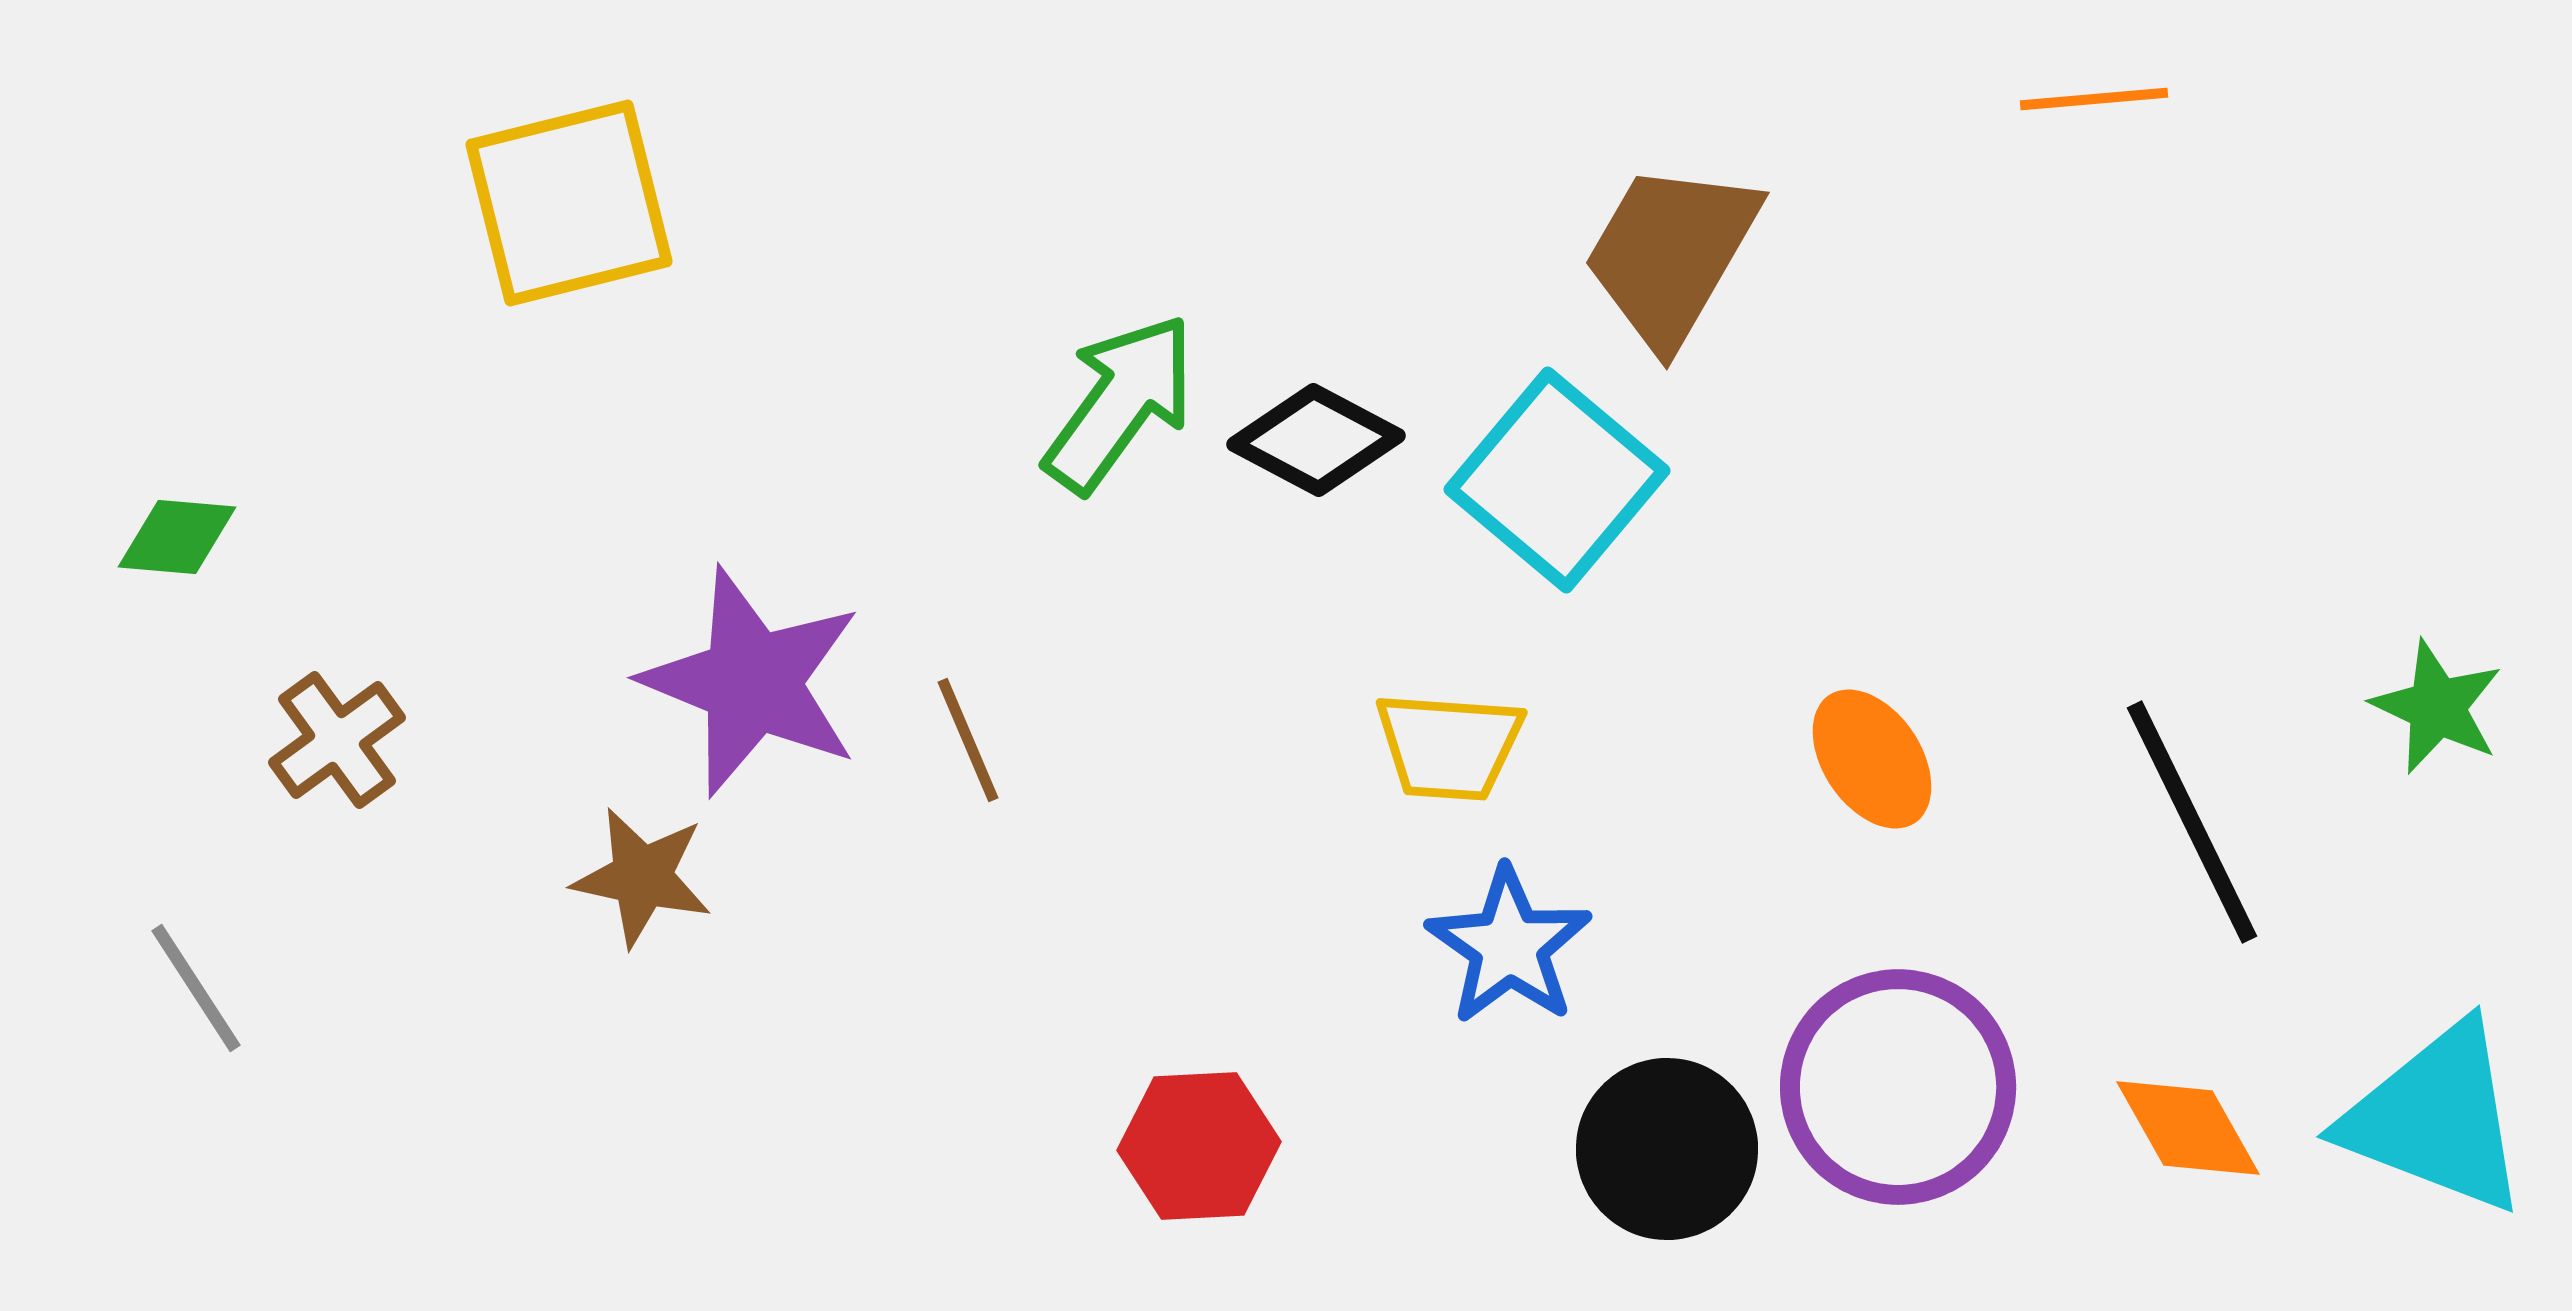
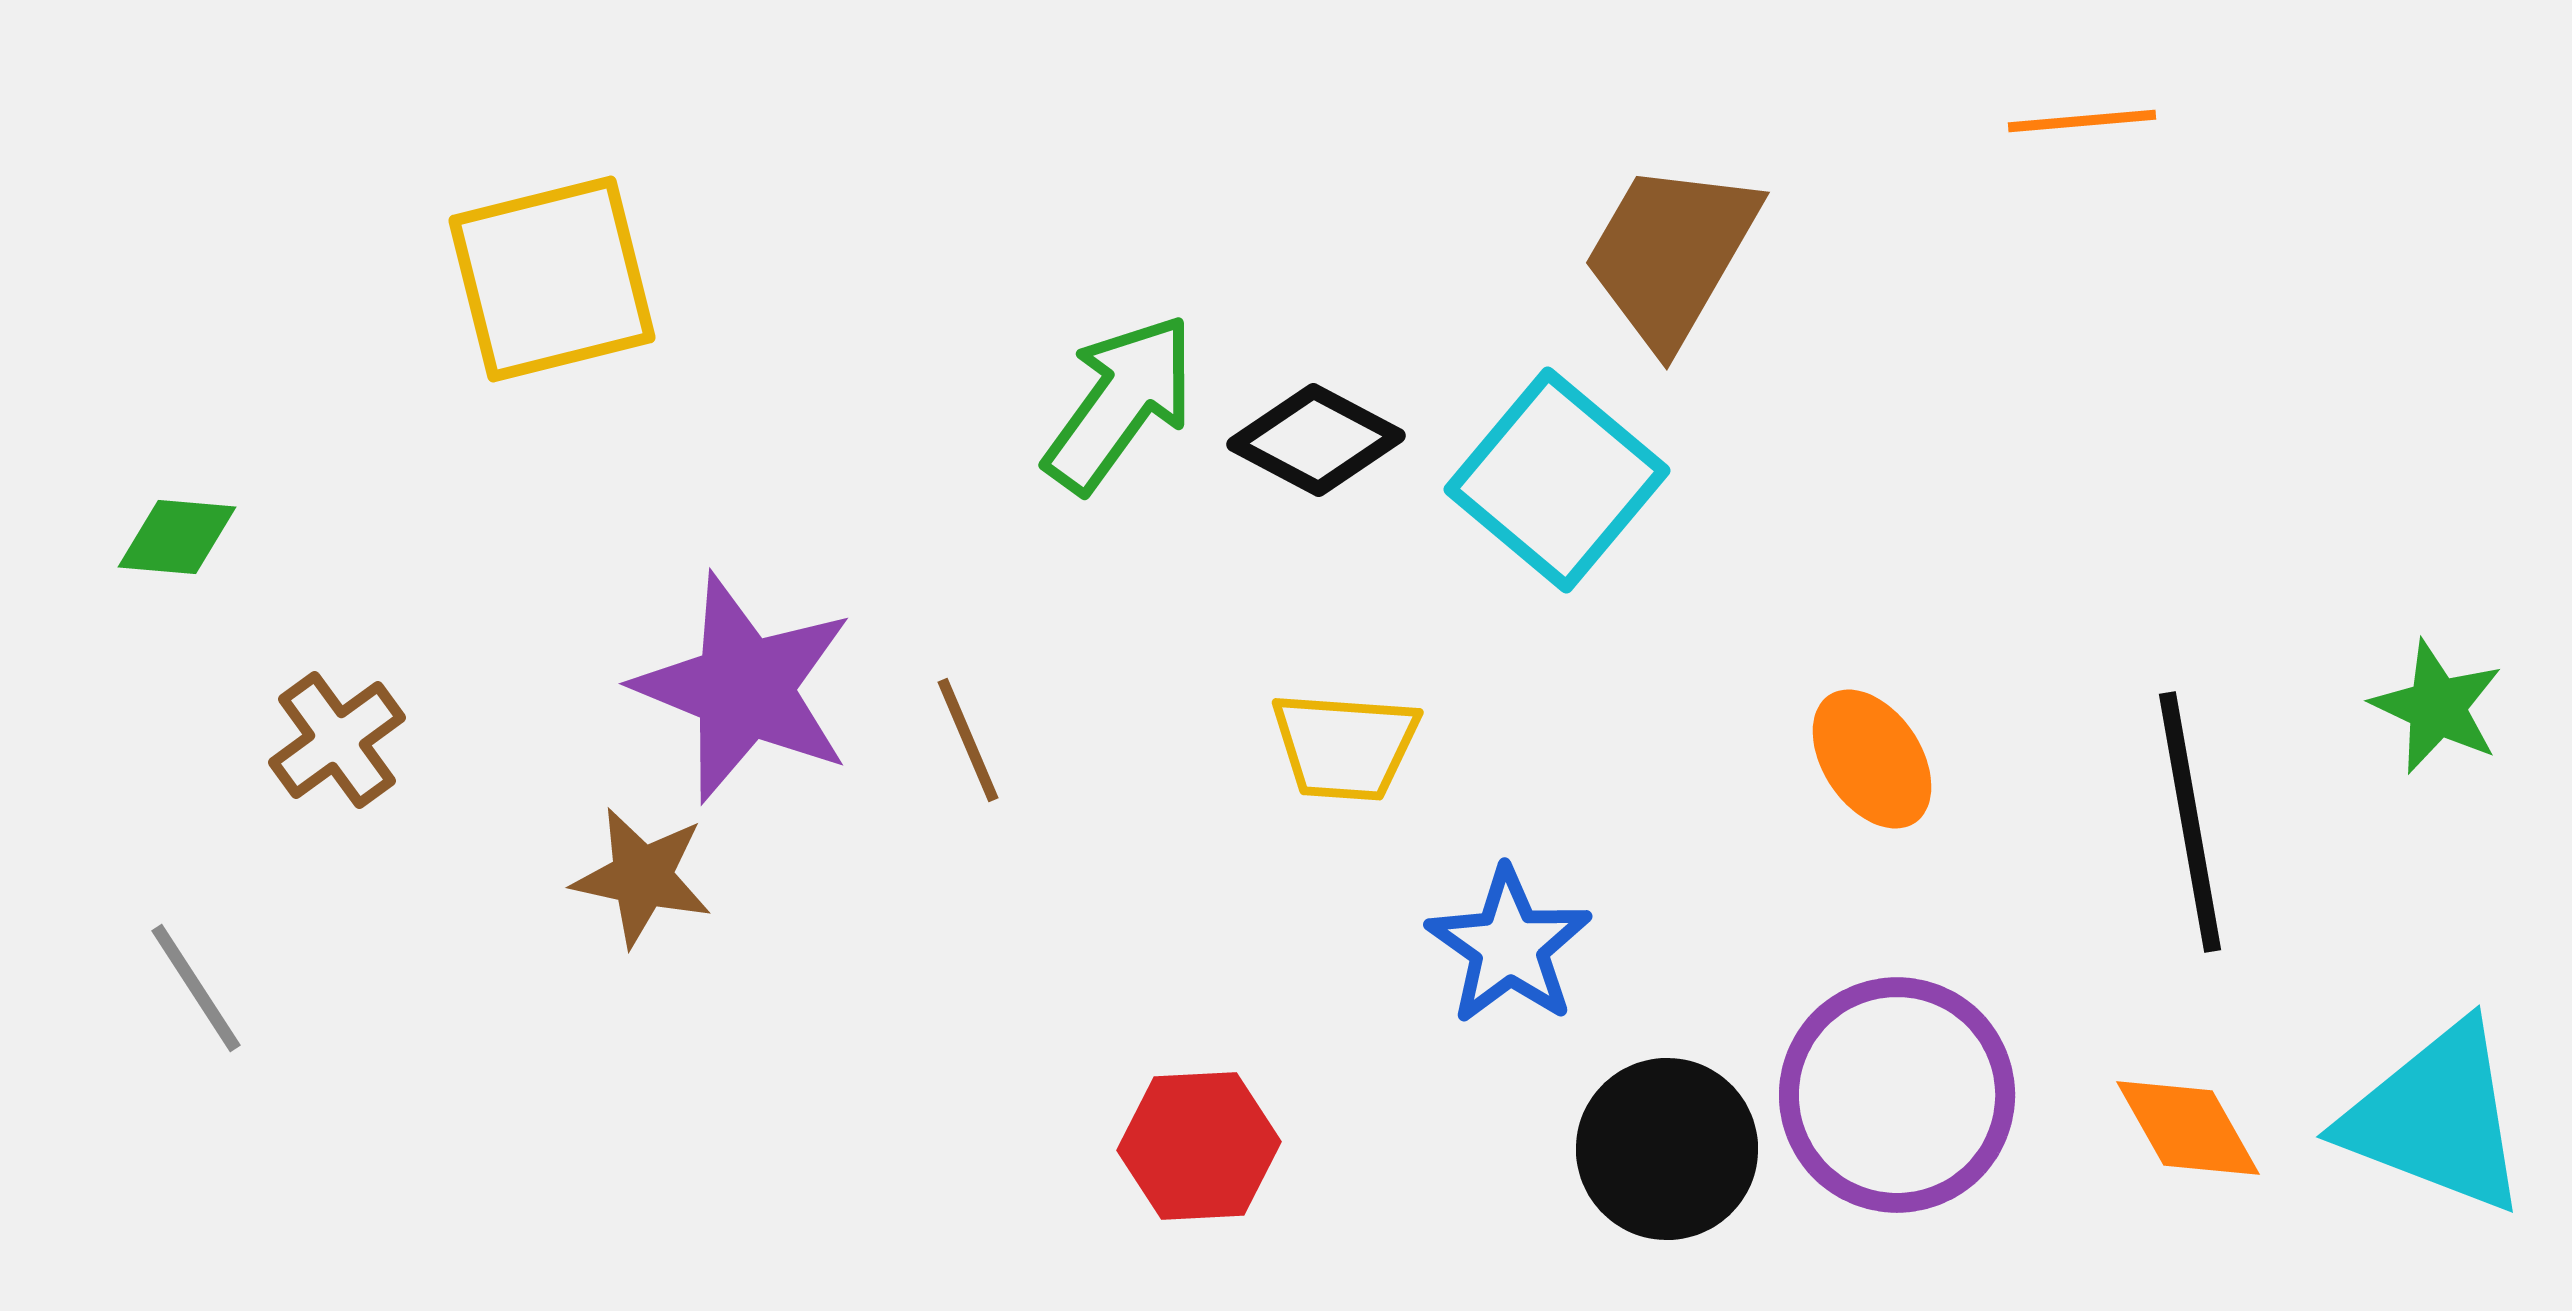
orange line: moved 12 px left, 22 px down
yellow square: moved 17 px left, 76 px down
purple star: moved 8 px left, 6 px down
yellow trapezoid: moved 104 px left
black line: moved 2 px left; rotated 16 degrees clockwise
purple circle: moved 1 px left, 8 px down
